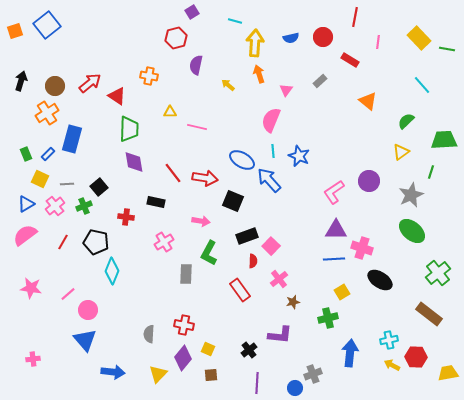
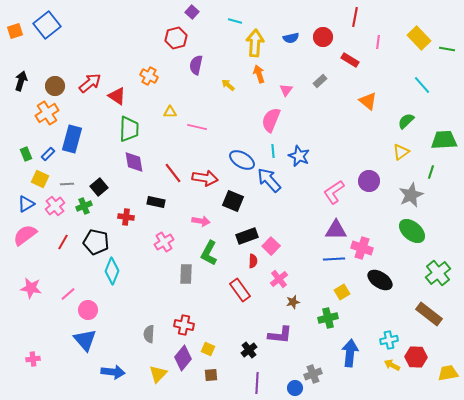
purple square at (192, 12): rotated 16 degrees counterclockwise
orange cross at (149, 76): rotated 18 degrees clockwise
